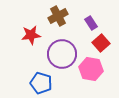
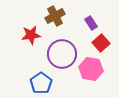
brown cross: moved 3 px left
blue pentagon: rotated 20 degrees clockwise
